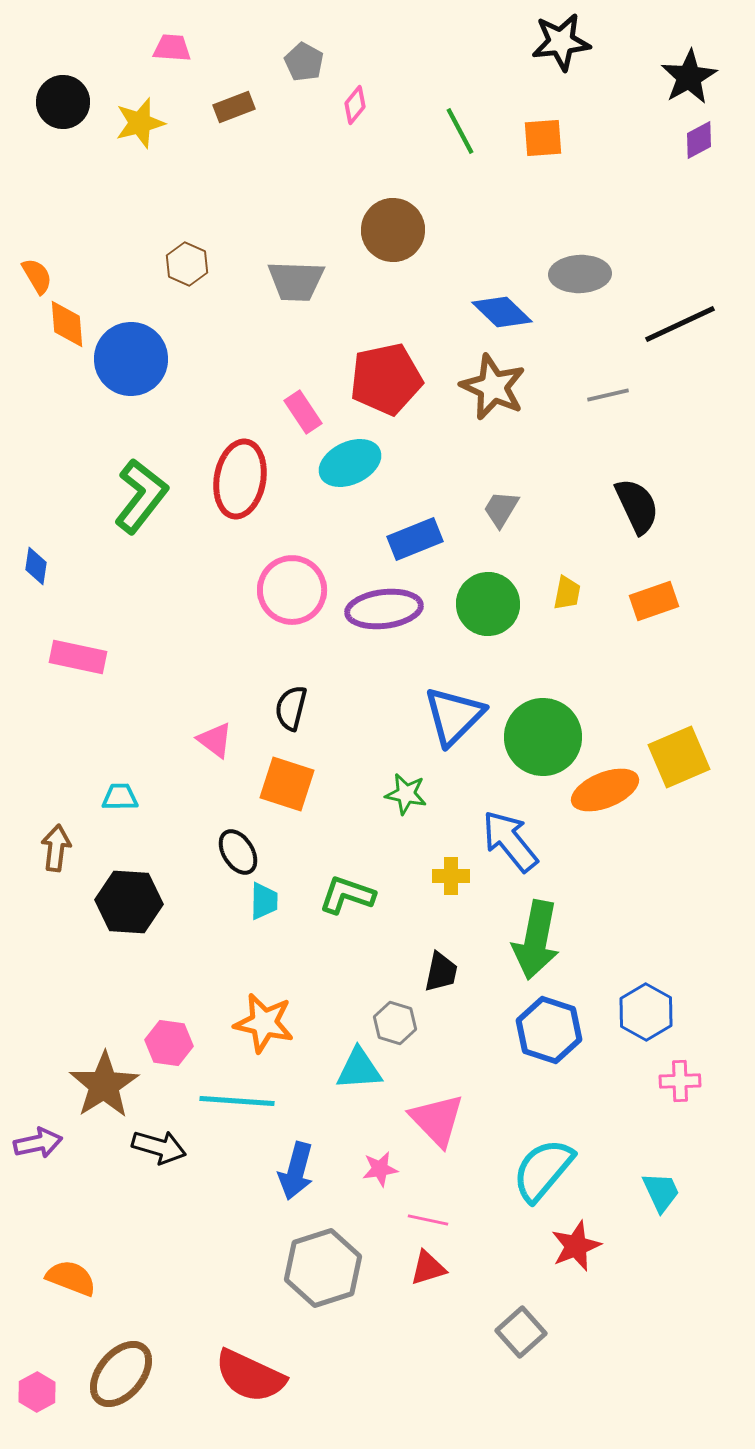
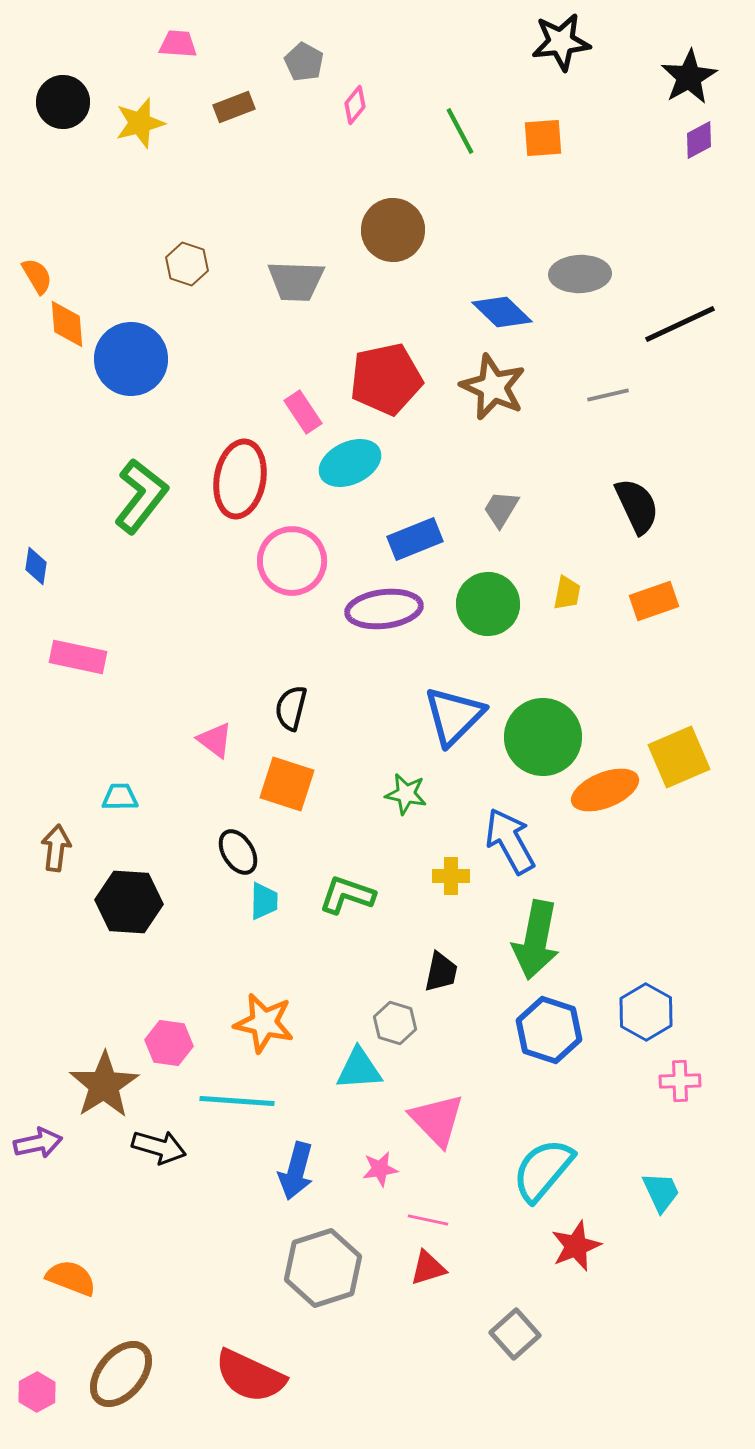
pink trapezoid at (172, 48): moved 6 px right, 4 px up
brown hexagon at (187, 264): rotated 6 degrees counterclockwise
pink circle at (292, 590): moved 29 px up
blue arrow at (510, 841): rotated 10 degrees clockwise
gray square at (521, 1332): moved 6 px left, 2 px down
